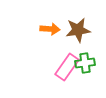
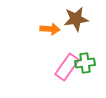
brown star: moved 2 px left, 11 px up
